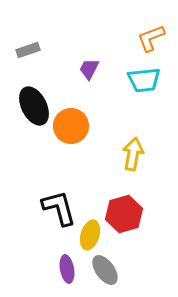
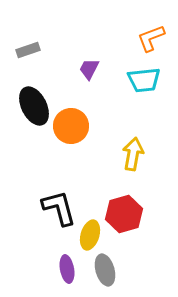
gray ellipse: rotated 20 degrees clockwise
